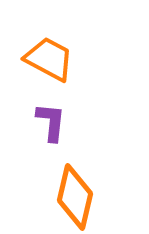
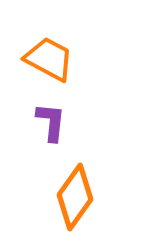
orange diamond: rotated 22 degrees clockwise
